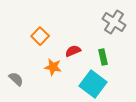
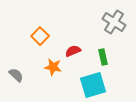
gray semicircle: moved 4 px up
cyan square: moved 1 px down; rotated 36 degrees clockwise
